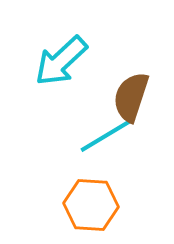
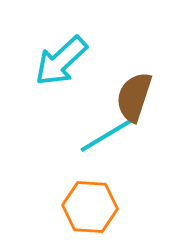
brown semicircle: moved 3 px right
orange hexagon: moved 1 px left, 2 px down
